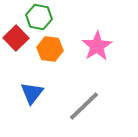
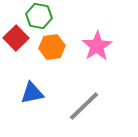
green hexagon: moved 1 px up
orange hexagon: moved 2 px right, 2 px up; rotated 15 degrees counterclockwise
blue triangle: rotated 40 degrees clockwise
